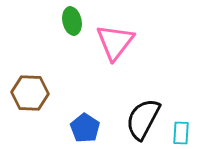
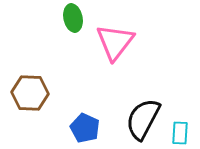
green ellipse: moved 1 px right, 3 px up
blue pentagon: rotated 8 degrees counterclockwise
cyan rectangle: moved 1 px left
